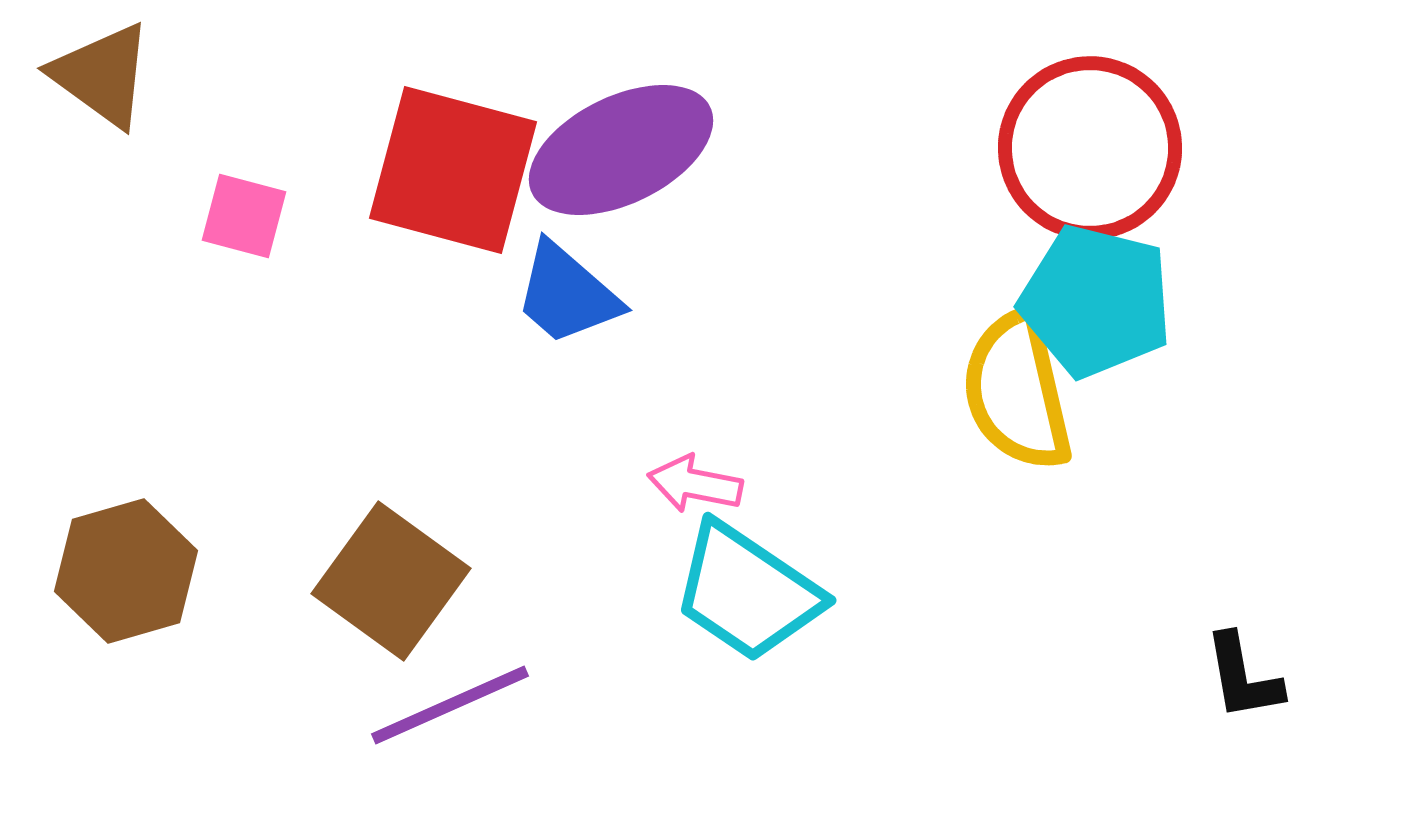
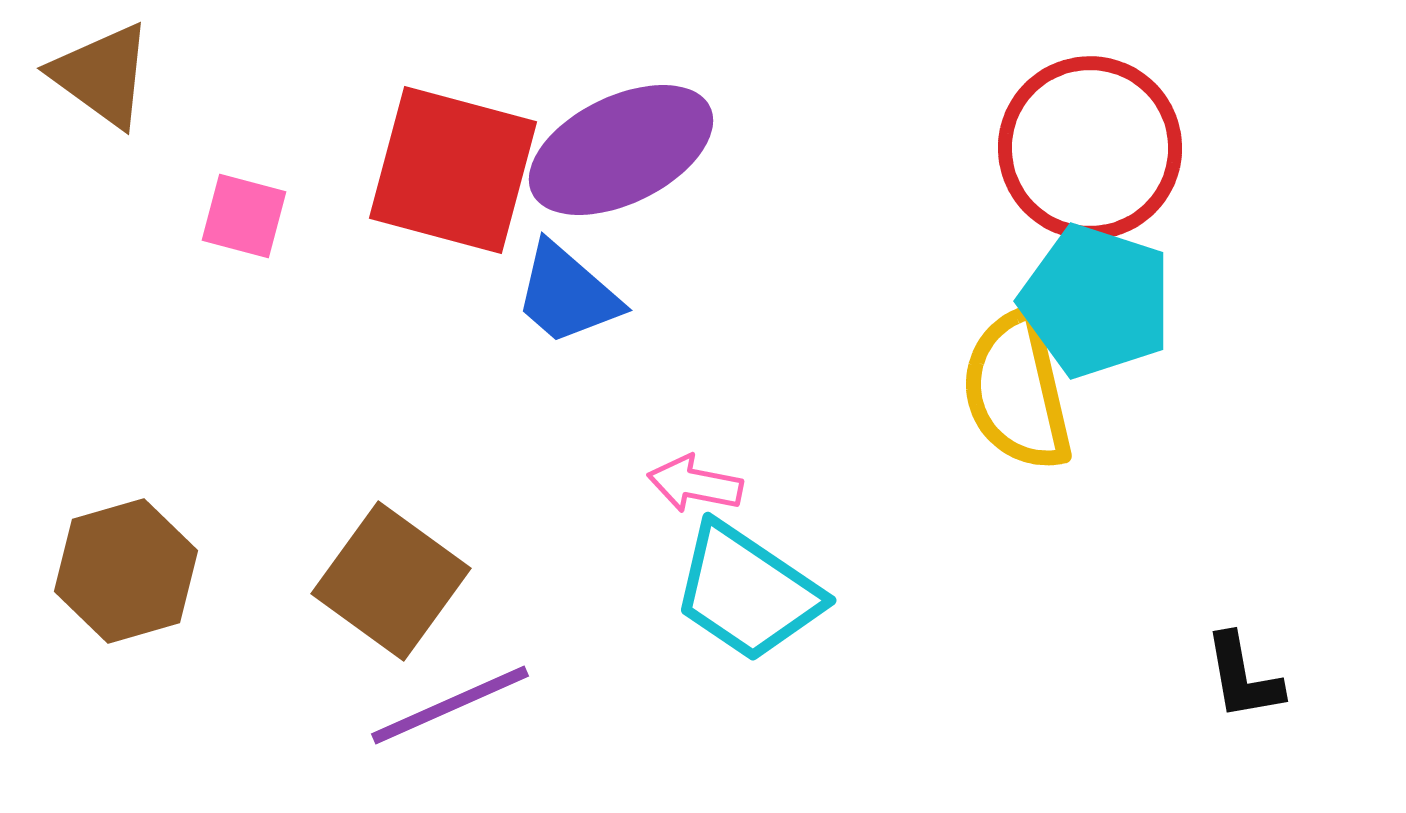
cyan pentagon: rotated 4 degrees clockwise
